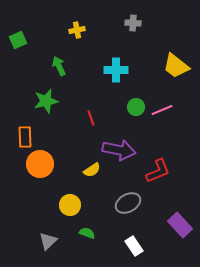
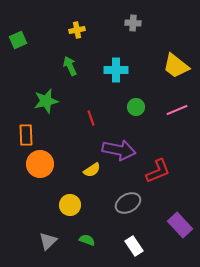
green arrow: moved 11 px right
pink line: moved 15 px right
orange rectangle: moved 1 px right, 2 px up
green semicircle: moved 7 px down
